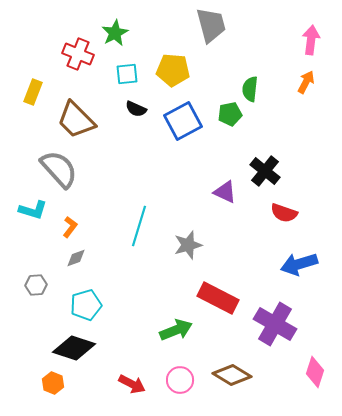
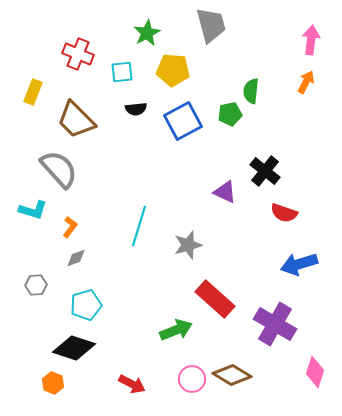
green star: moved 32 px right
cyan square: moved 5 px left, 2 px up
green semicircle: moved 1 px right, 2 px down
black semicircle: rotated 30 degrees counterclockwise
red rectangle: moved 3 px left, 1 px down; rotated 15 degrees clockwise
pink circle: moved 12 px right, 1 px up
